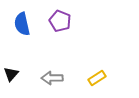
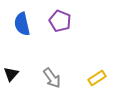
gray arrow: rotated 125 degrees counterclockwise
